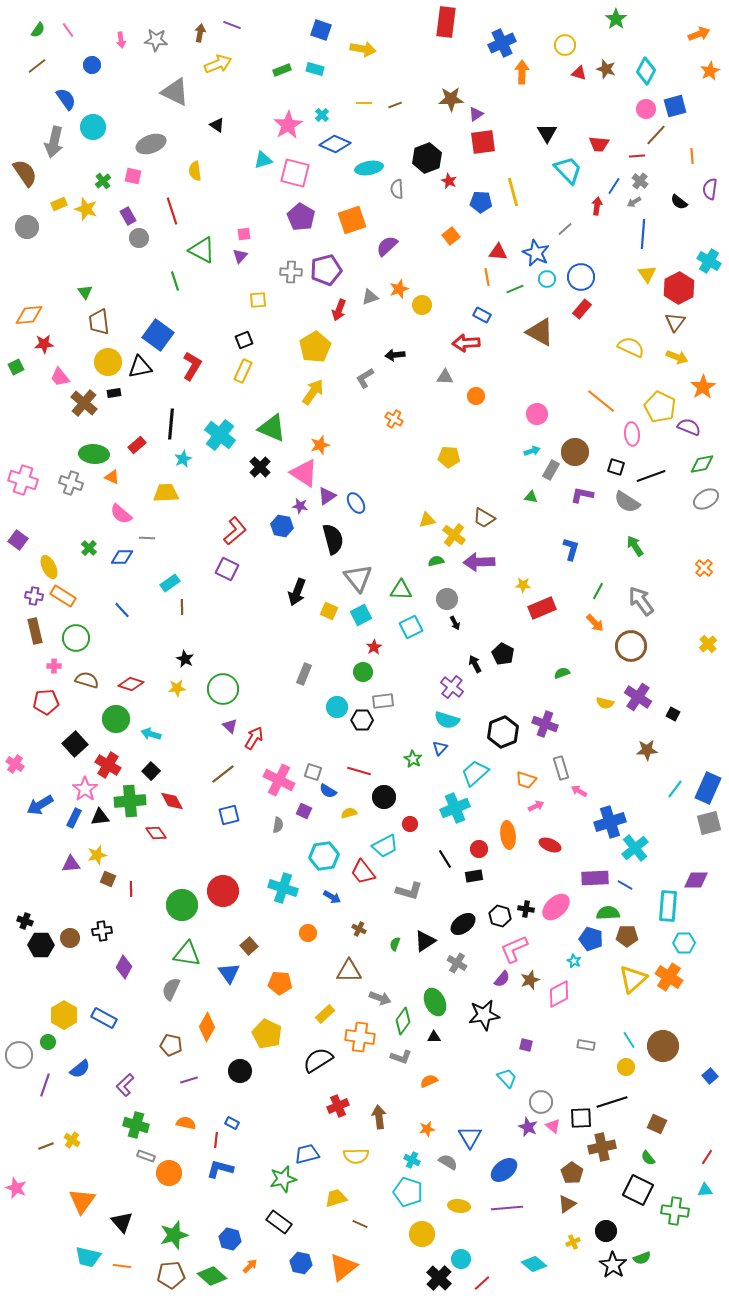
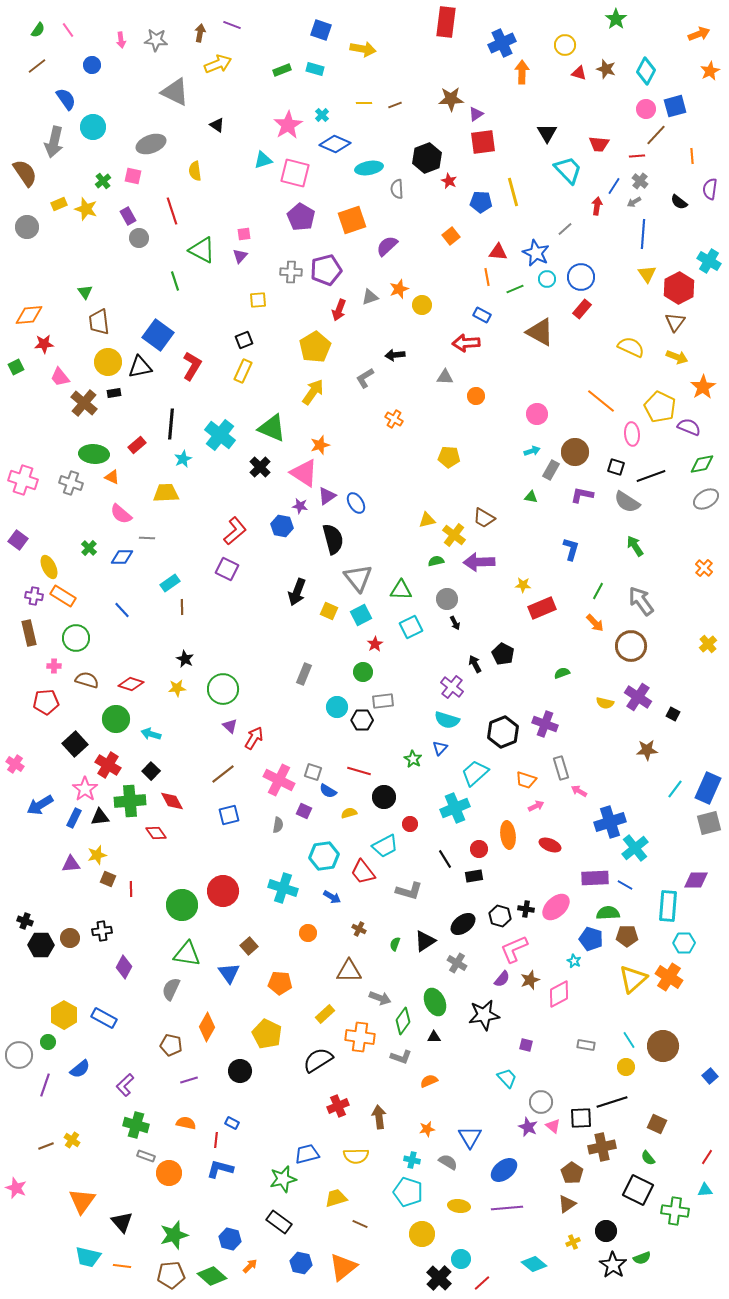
brown rectangle at (35, 631): moved 6 px left, 2 px down
red star at (374, 647): moved 1 px right, 3 px up
cyan cross at (412, 1160): rotated 14 degrees counterclockwise
